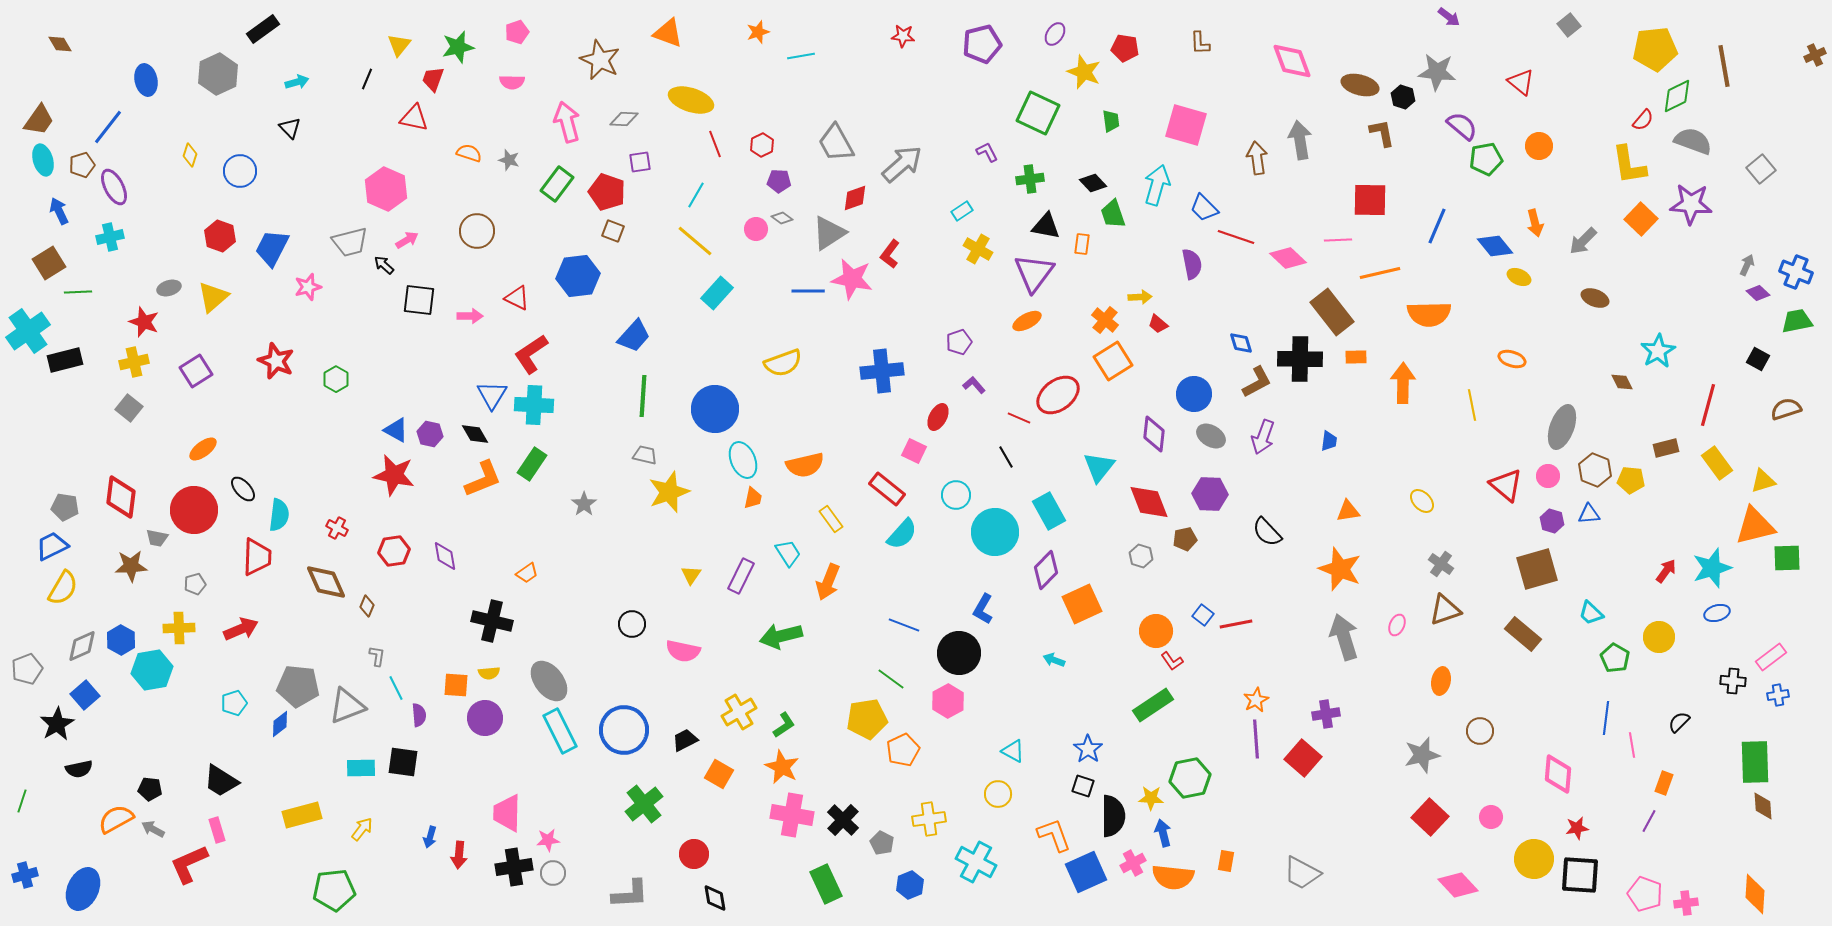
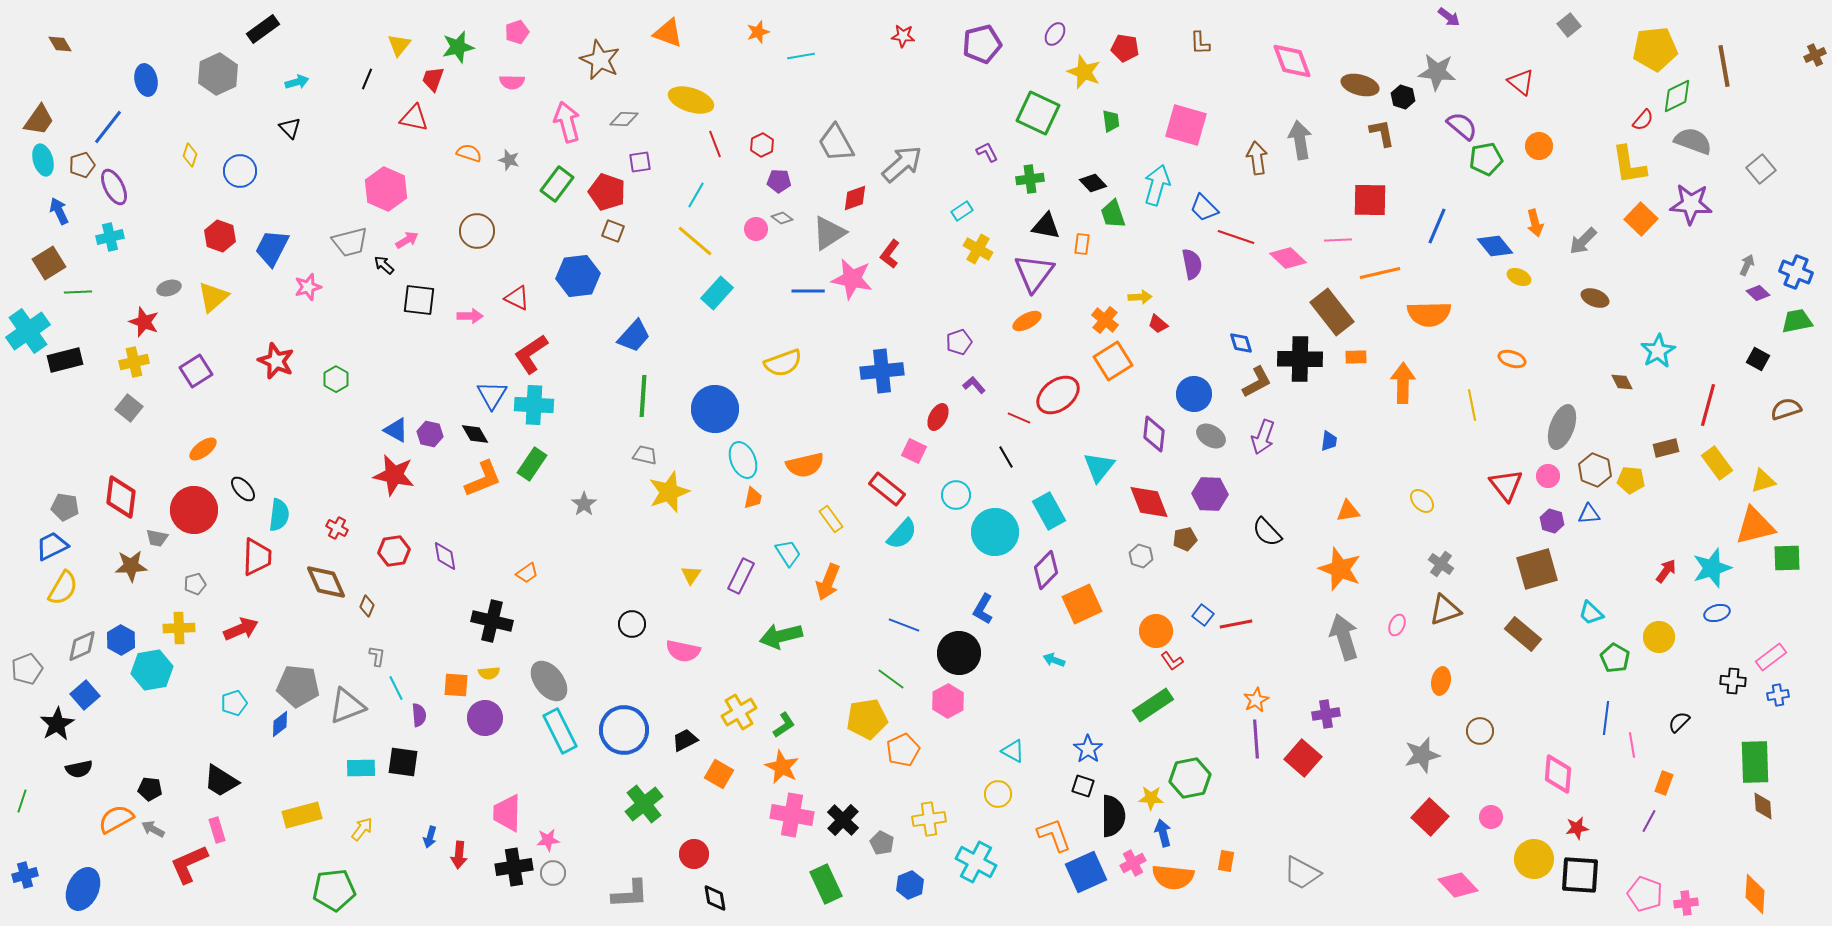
red triangle at (1506, 485): rotated 12 degrees clockwise
